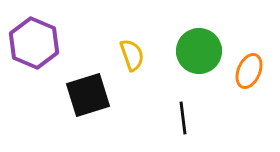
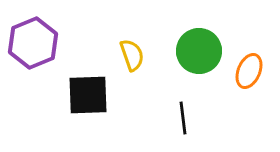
purple hexagon: moved 1 px left; rotated 15 degrees clockwise
black square: rotated 15 degrees clockwise
